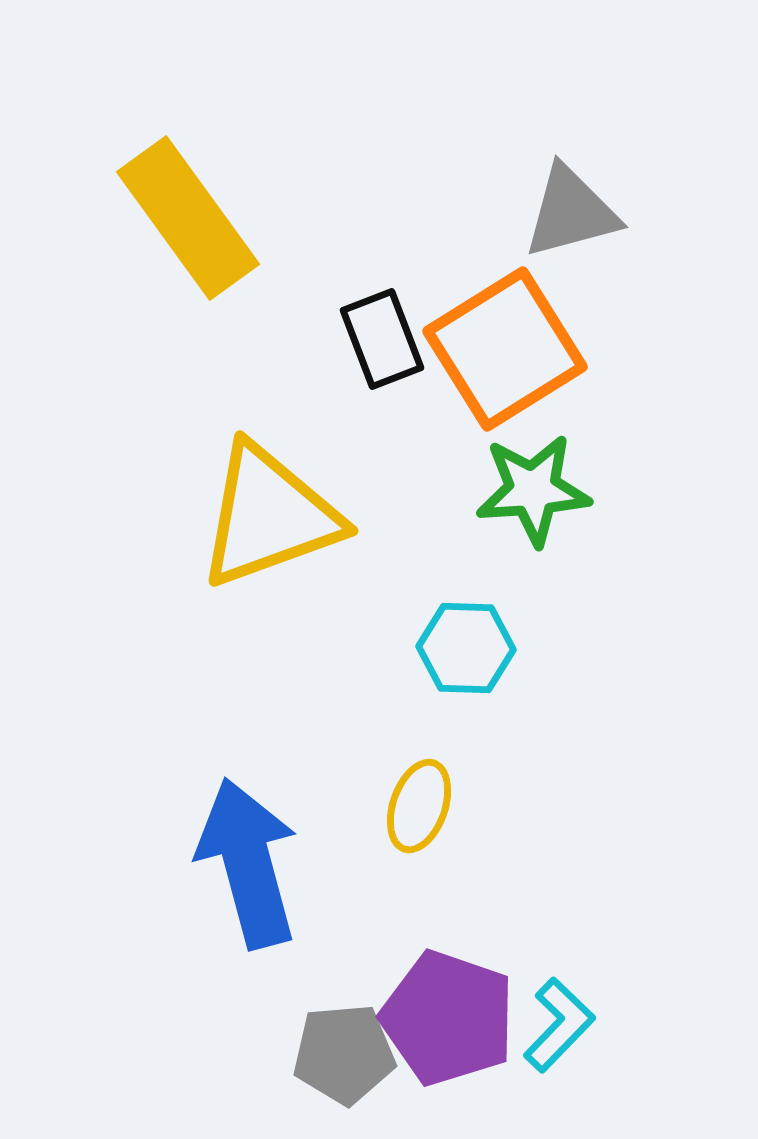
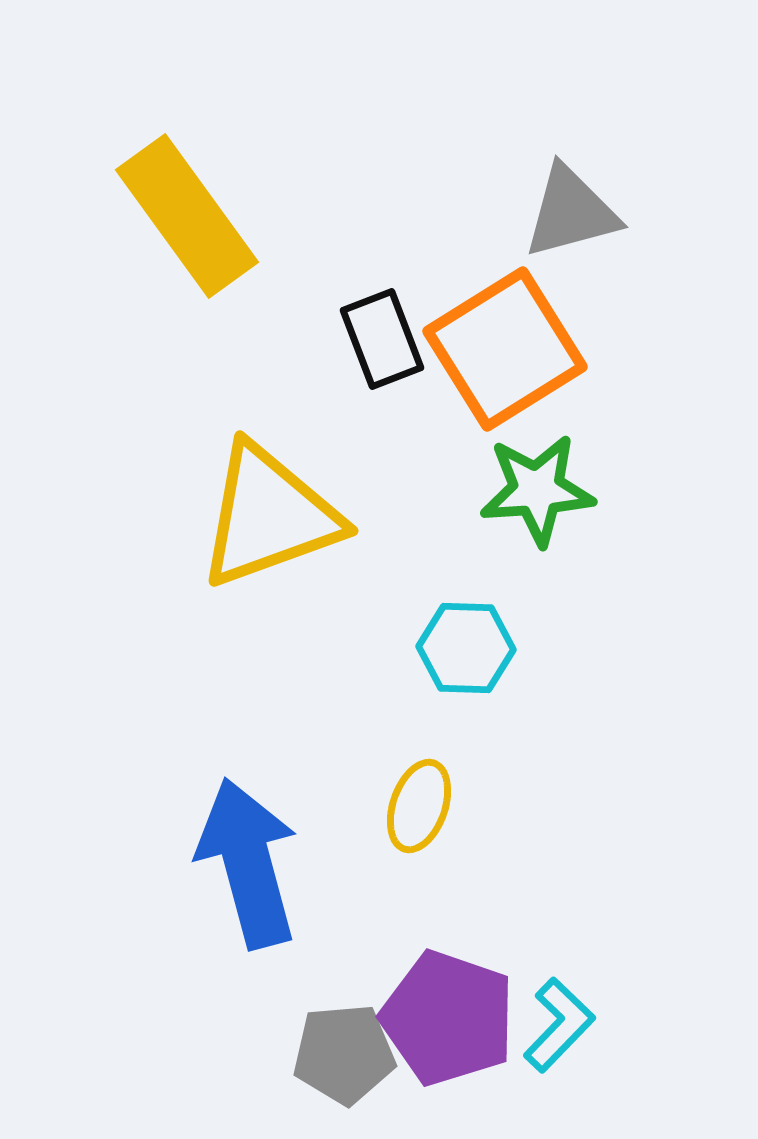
yellow rectangle: moved 1 px left, 2 px up
green star: moved 4 px right
